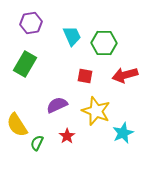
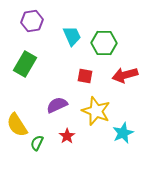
purple hexagon: moved 1 px right, 2 px up
